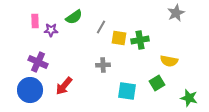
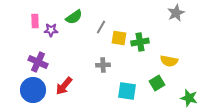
green cross: moved 2 px down
blue circle: moved 3 px right
